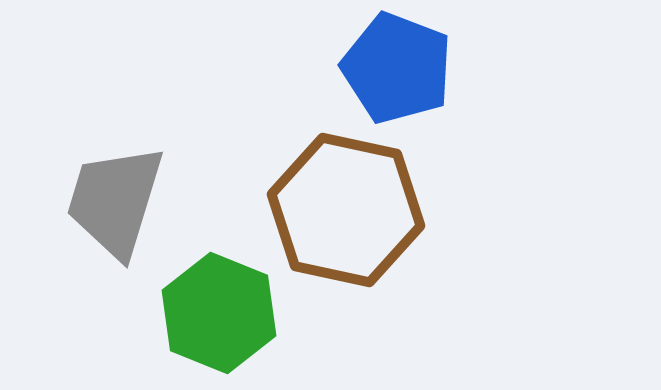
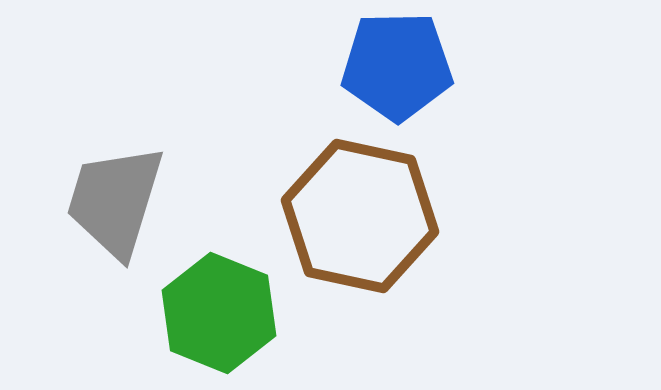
blue pentagon: moved 2 px up; rotated 22 degrees counterclockwise
brown hexagon: moved 14 px right, 6 px down
